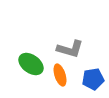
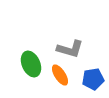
green ellipse: rotated 30 degrees clockwise
orange ellipse: rotated 15 degrees counterclockwise
